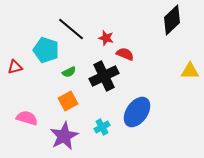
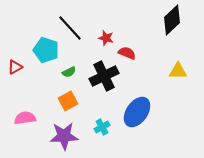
black line: moved 1 px left, 1 px up; rotated 8 degrees clockwise
red semicircle: moved 2 px right, 1 px up
red triangle: rotated 14 degrees counterclockwise
yellow triangle: moved 12 px left
pink semicircle: moved 2 px left; rotated 25 degrees counterclockwise
purple star: rotated 24 degrees clockwise
